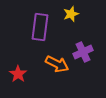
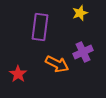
yellow star: moved 9 px right, 1 px up
